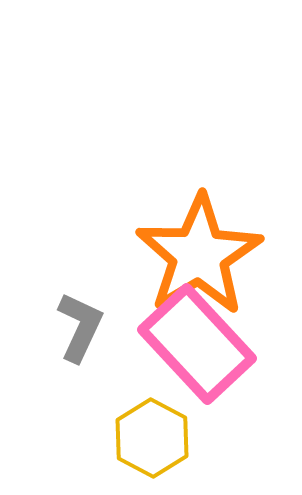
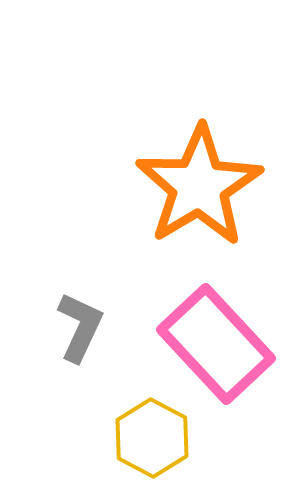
orange star: moved 69 px up
pink rectangle: moved 19 px right
